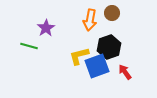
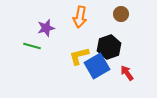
brown circle: moved 9 px right, 1 px down
orange arrow: moved 10 px left, 3 px up
purple star: rotated 18 degrees clockwise
green line: moved 3 px right
blue square: rotated 10 degrees counterclockwise
red arrow: moved 2 px right, 1 px down
